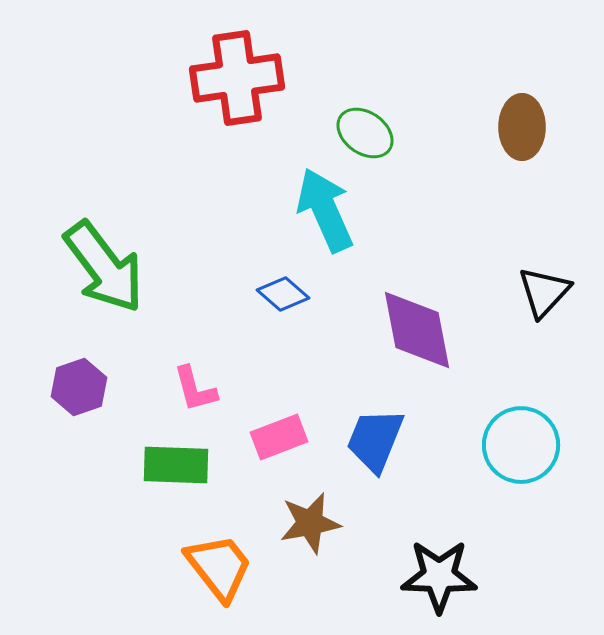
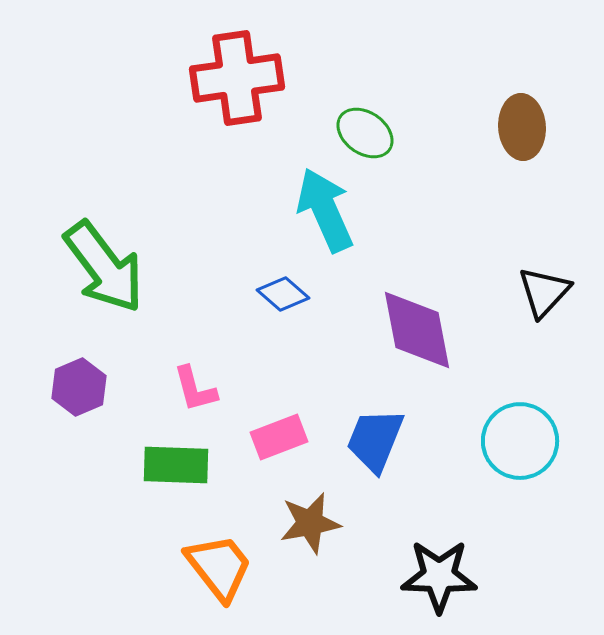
brown ellipse: rotated 4 degrees counterclockwise
purple hexagon: rotated 4 degrees counterclockwise
cyan circle: moved 1 px left, 4 px up
